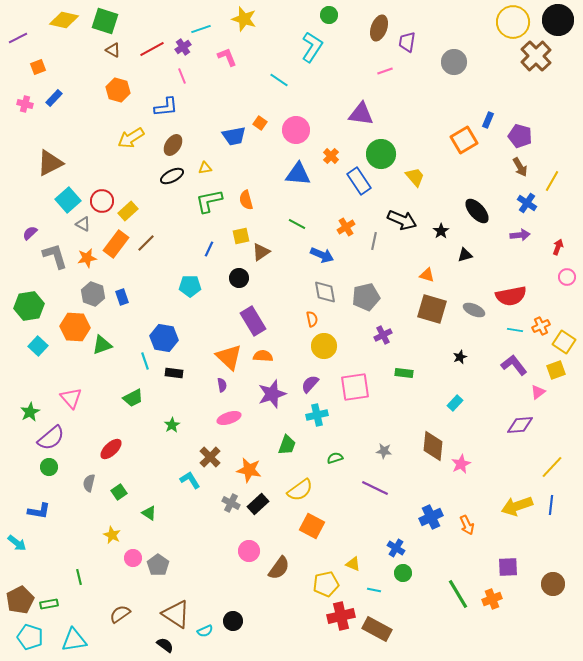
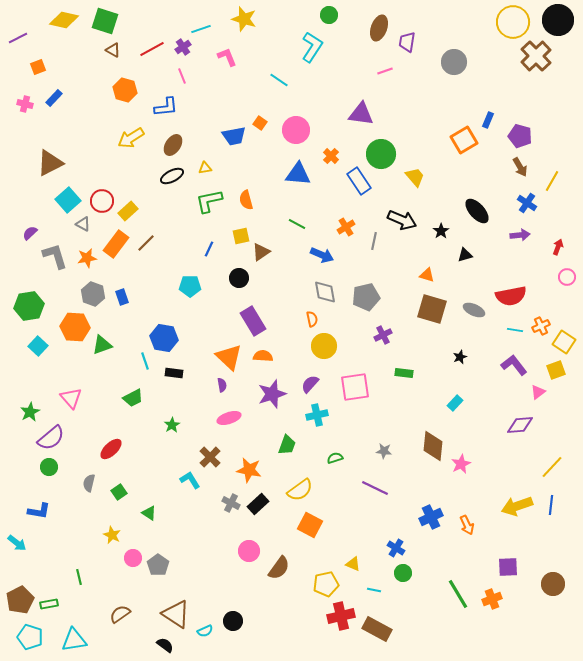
orange hexagon at (118, 90): moved 7 px right
orange square at (312, 526): moved 2 px left, 1 px up
